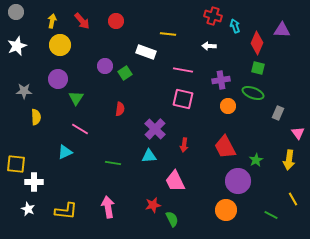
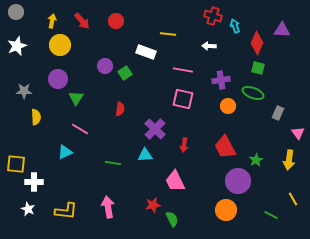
cyan triangle at (149, 156): moved 4 px left, 1 px up
